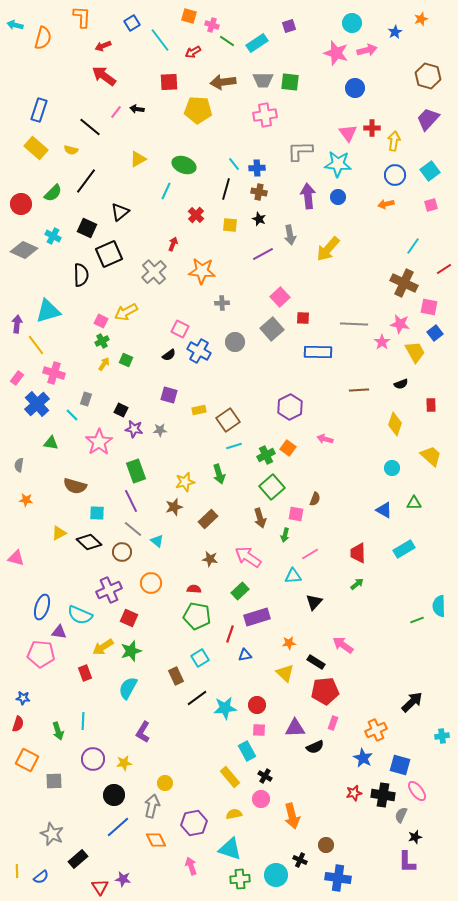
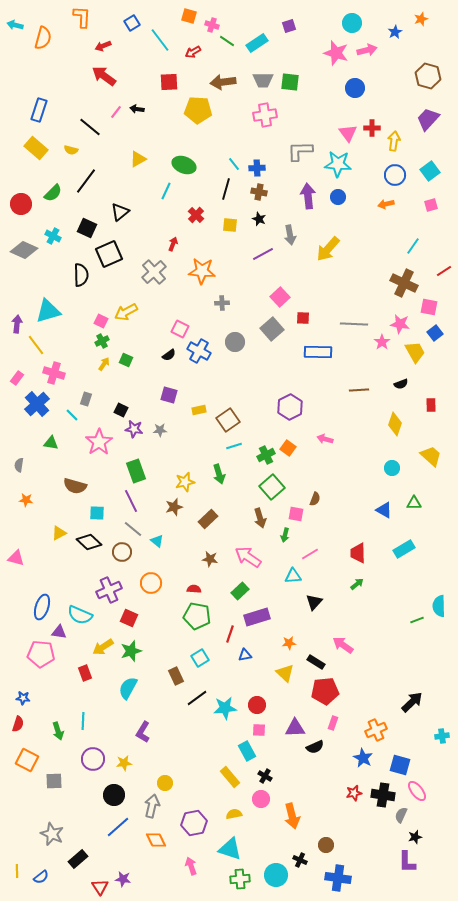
red line at (444, 269): moved 2 px down
